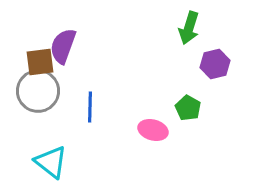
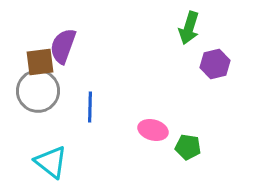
green pentagon: moved 39 px down; rotated 20 degrees counterclockwise
